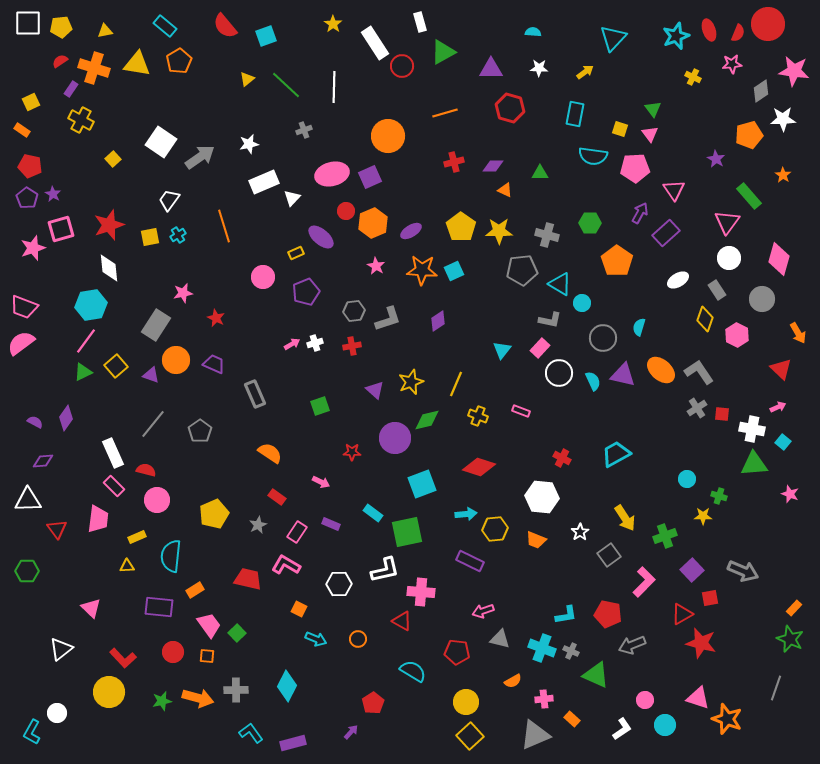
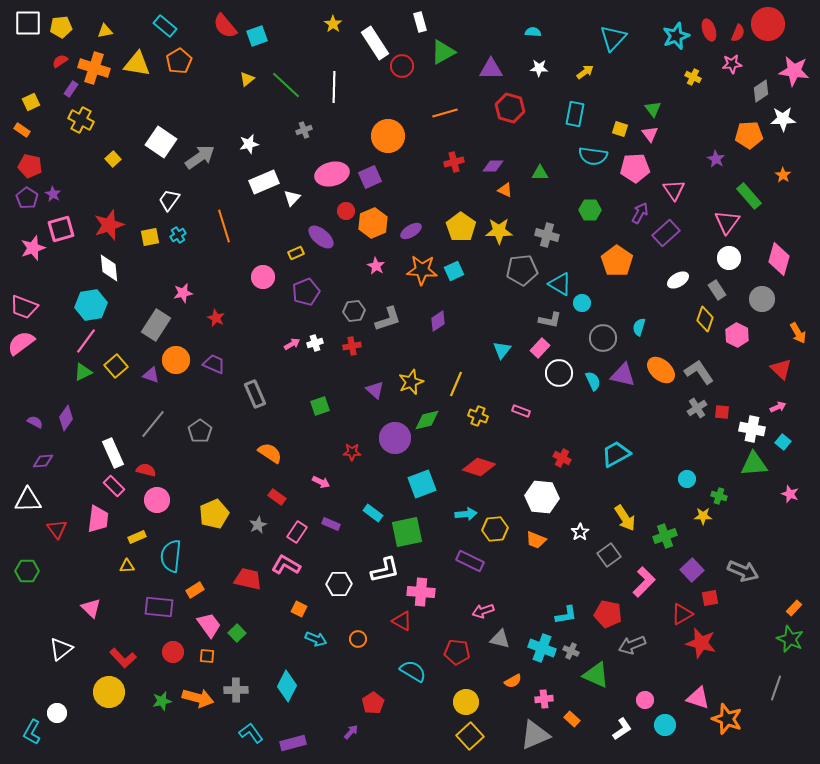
cyan square at (266, 36): moved 9 px left
orange pentagon at (749, 135): rotated 12 degrees clockwise
green hexagon at (590, 223): moved 13 px up
red square at (722, 414): moved 2 px up
